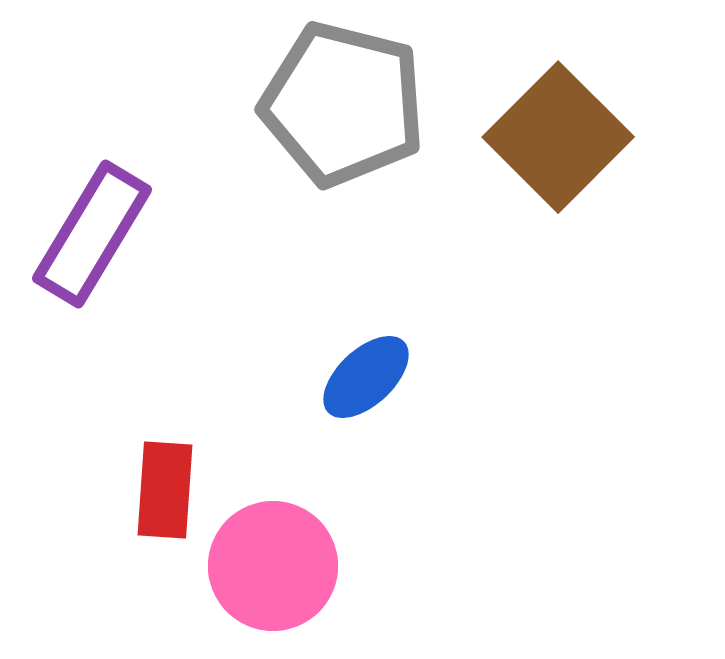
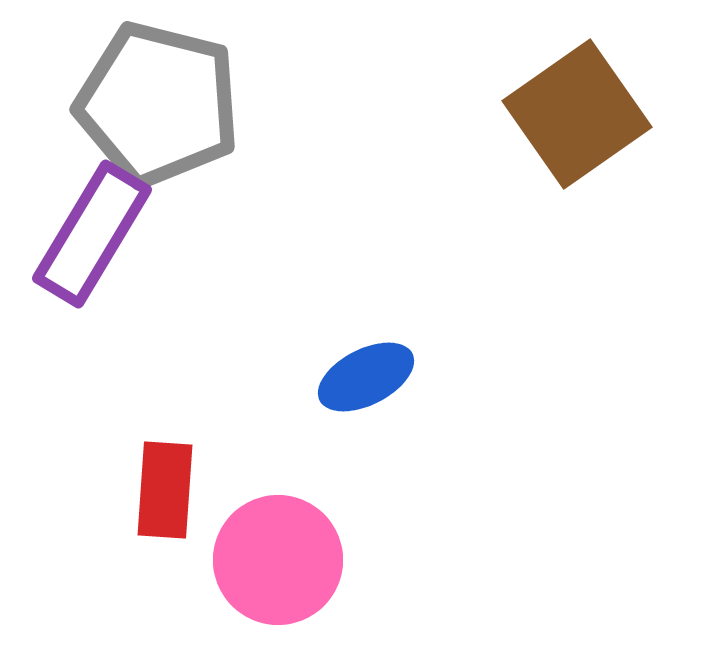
gray pentagon: moved 185 px left
brown square: moved 19 px right, 23 px up; rotated 10 degrees clockwise
blue ellipse: rotated 16 degrees clockwise
pink circle: moved 5 px right, 6 px up
